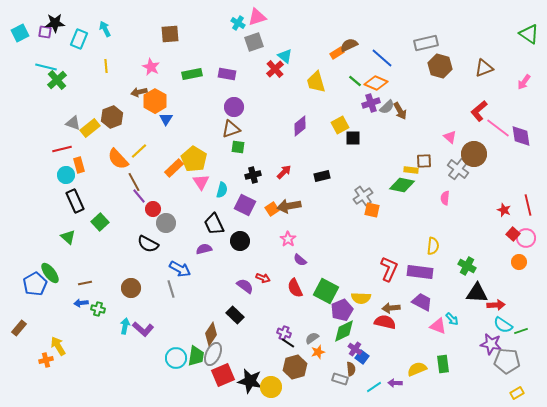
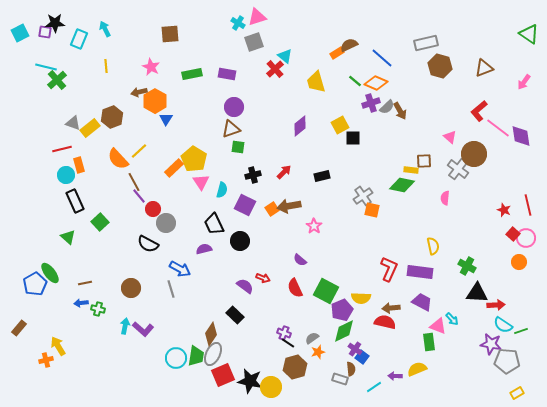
pink star at (288, 239): moved 26 px right, 13 px up
yellow semicircle at (433, 246): rotated 18 degrees counterclockwise
green rectangle at (443, 364): moved 14 px left, 22 px up
purple arrow at (395, 383): moved 7 px up
